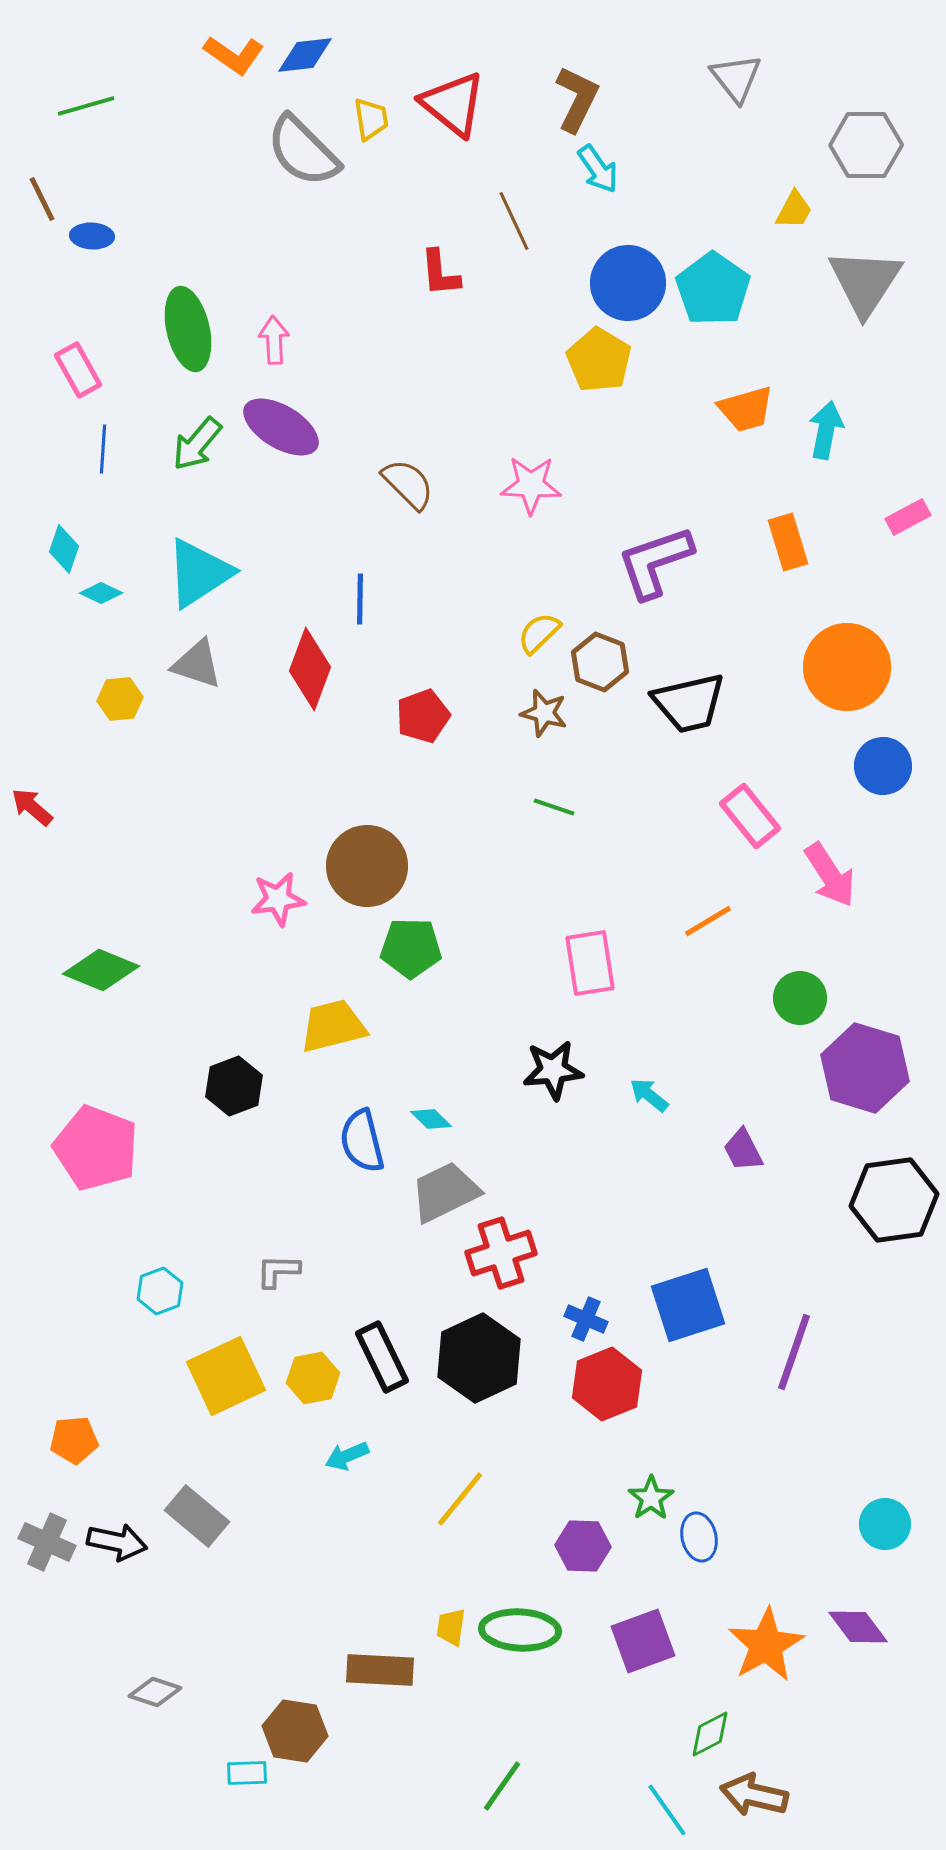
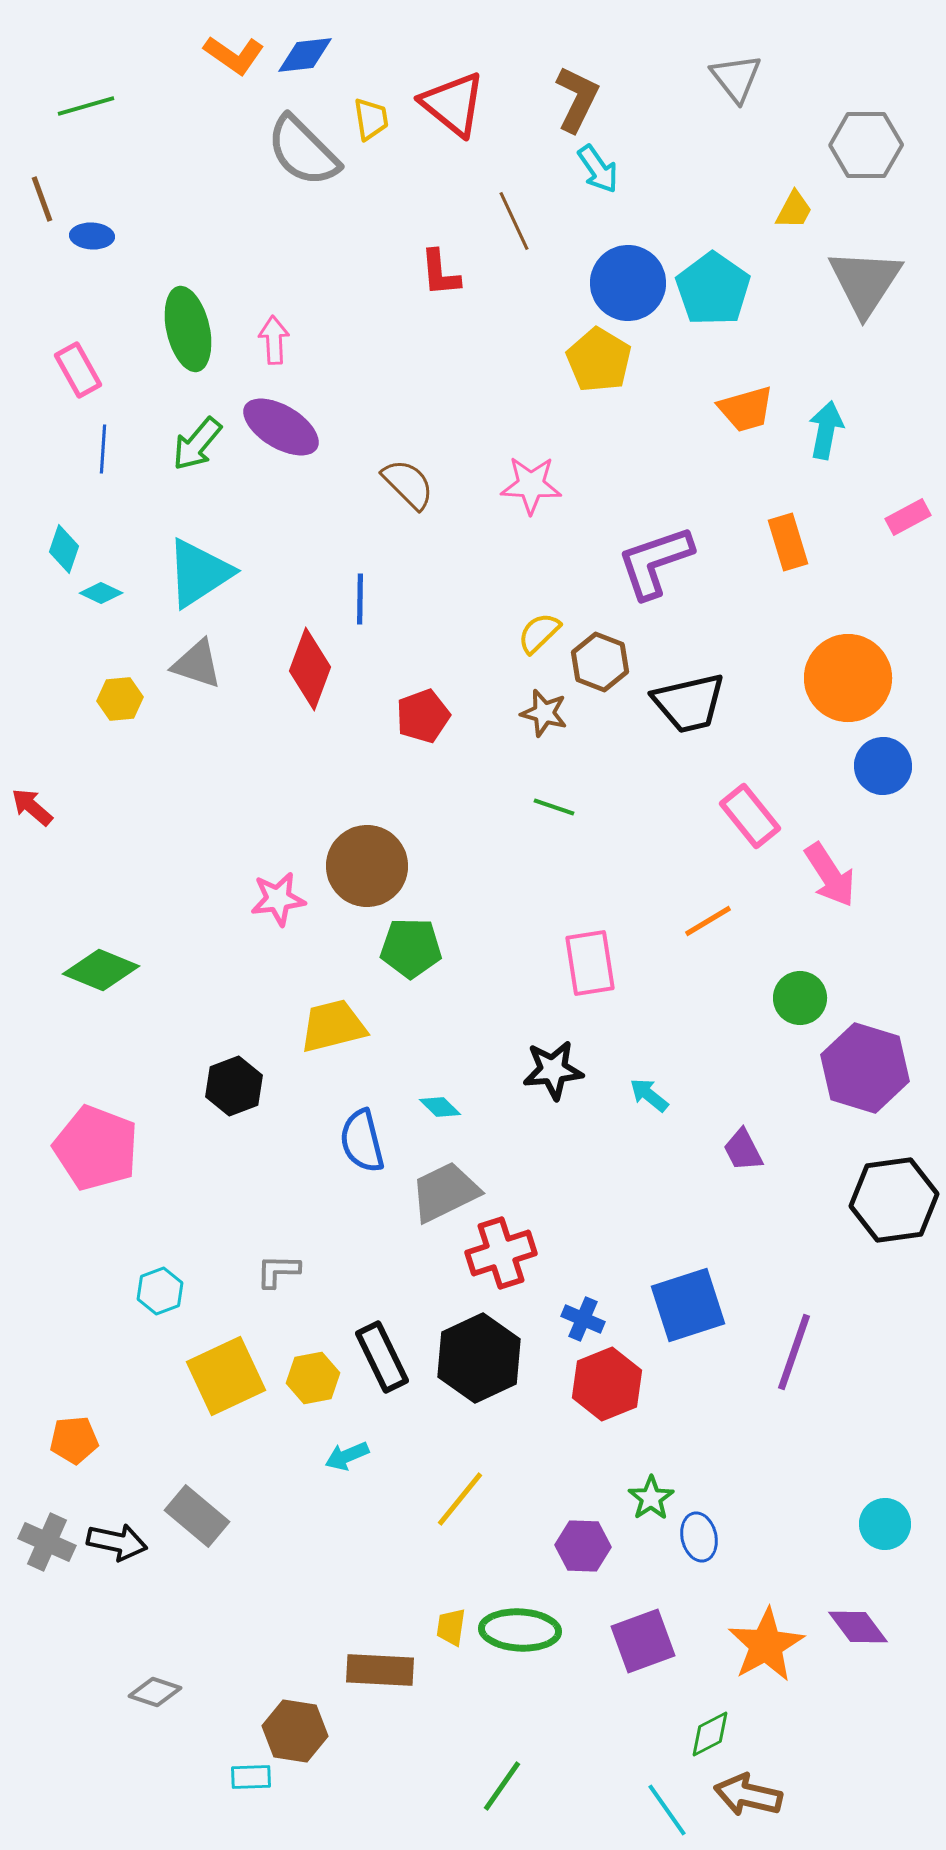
brown line at (42, 199): rotated 6 degrees clockwise
orange circle at (847, 667): moved 1 px right, 11 px down
cyan diamond at (431, 1119): moved 9 px right, 12 px up
blue cross at (586, 1319): moved 3 px left
cyan rectangle at (247, 1773): moved 4 px right, 4 px down
brown arrow at (754, 1795): moved 6 px left
